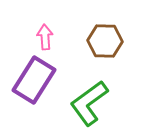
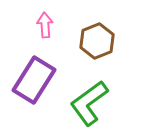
pink arrow: moved 12 px up
brown hexagon: moved 8 px left; rotated 24 degrees counterclockwise
